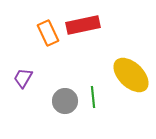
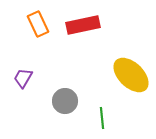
orange rectangle: moved 10 px left, 9 px up
green line: moved 9 px right, 21 px down
